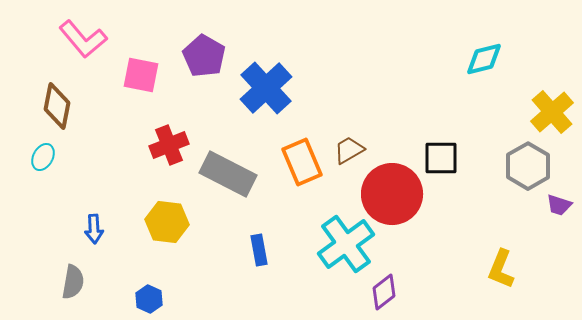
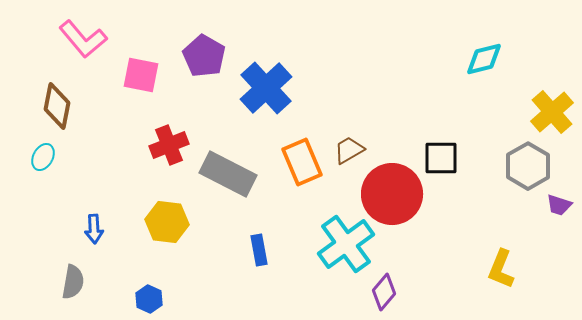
purple diamond: rotated 12 degrees counterclockwise
